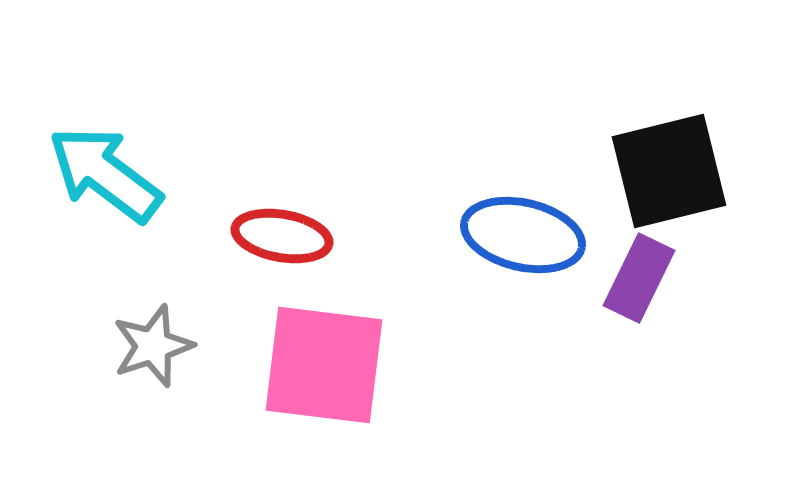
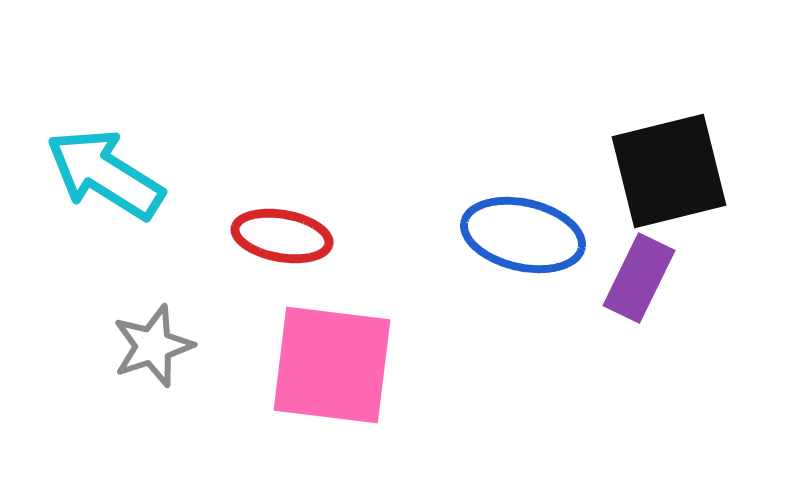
cyan arrow: rotated 5 degrees counterclockwise
pink square: moved 8 px right
